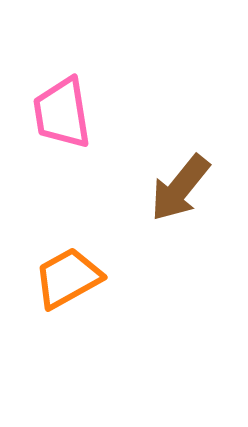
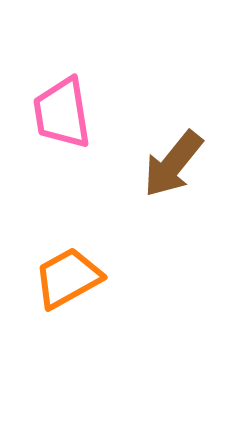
brown arrow: moved 7 px left, 24 px up
